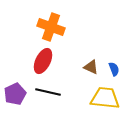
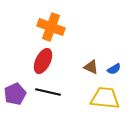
blue semicircle: rotated 80 degrees clockwise
